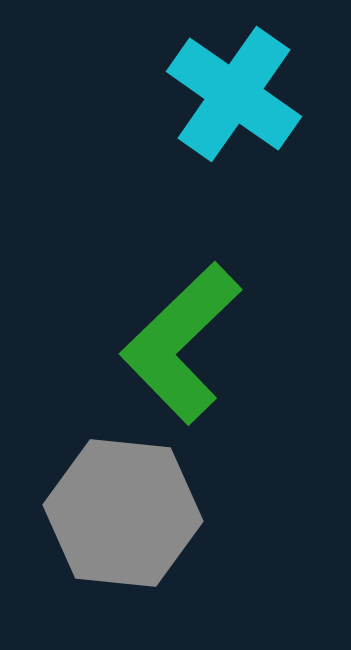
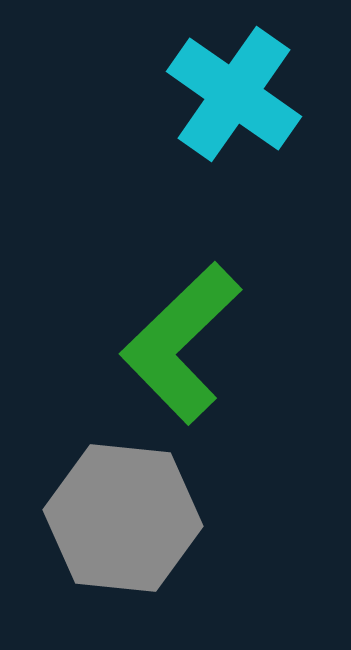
gray hexagon: moved 5 px down
